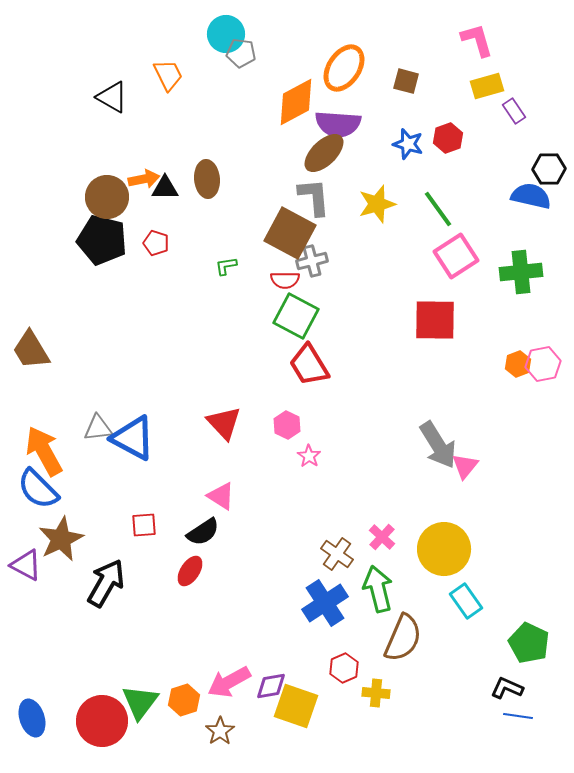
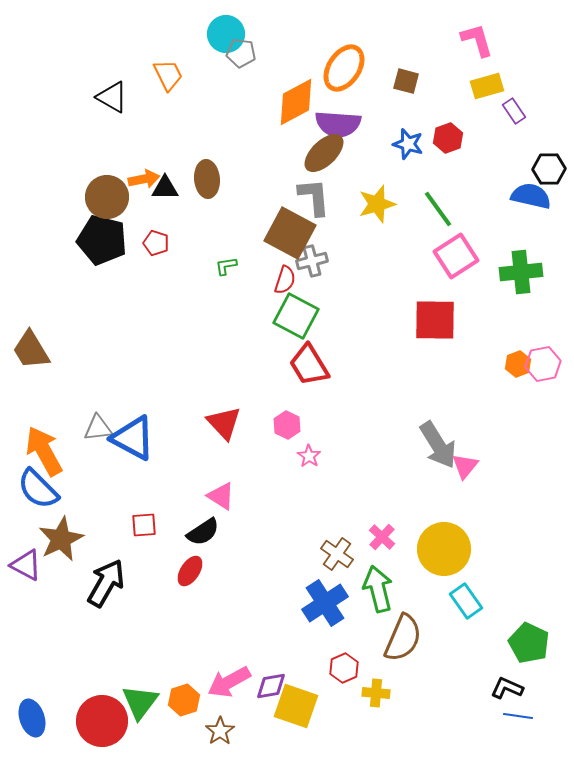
red semicircle at (285, 280): rotated 72 degrees counterclockwise
